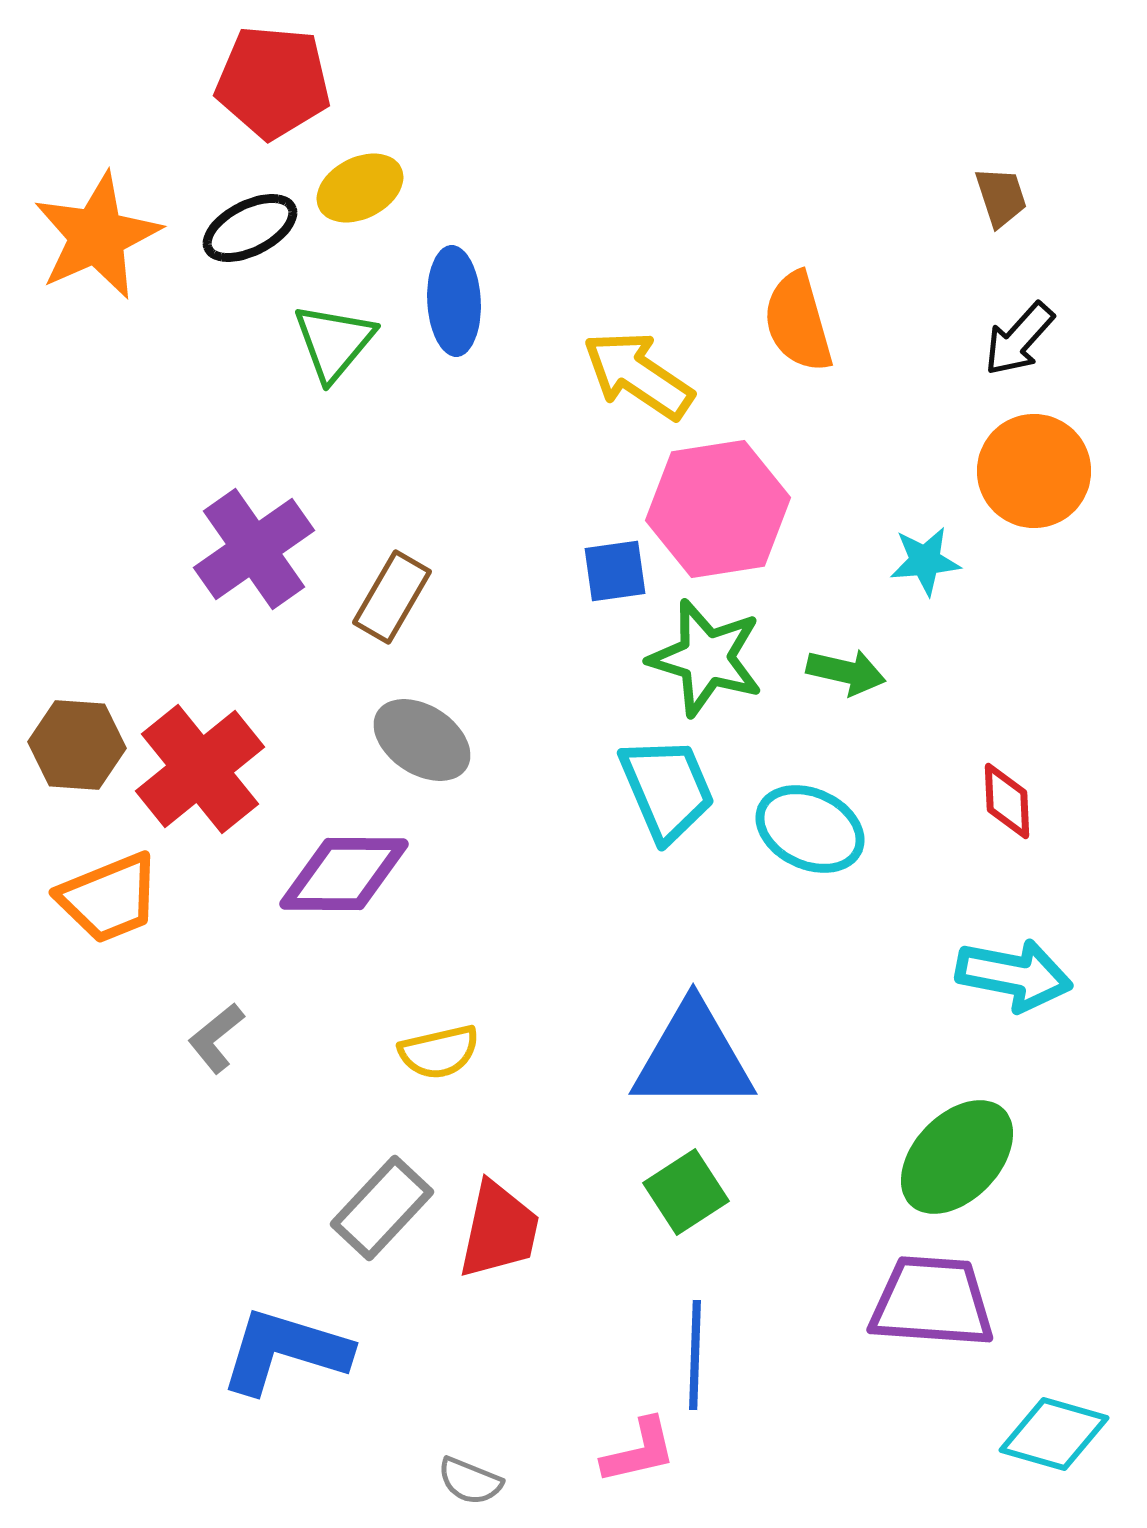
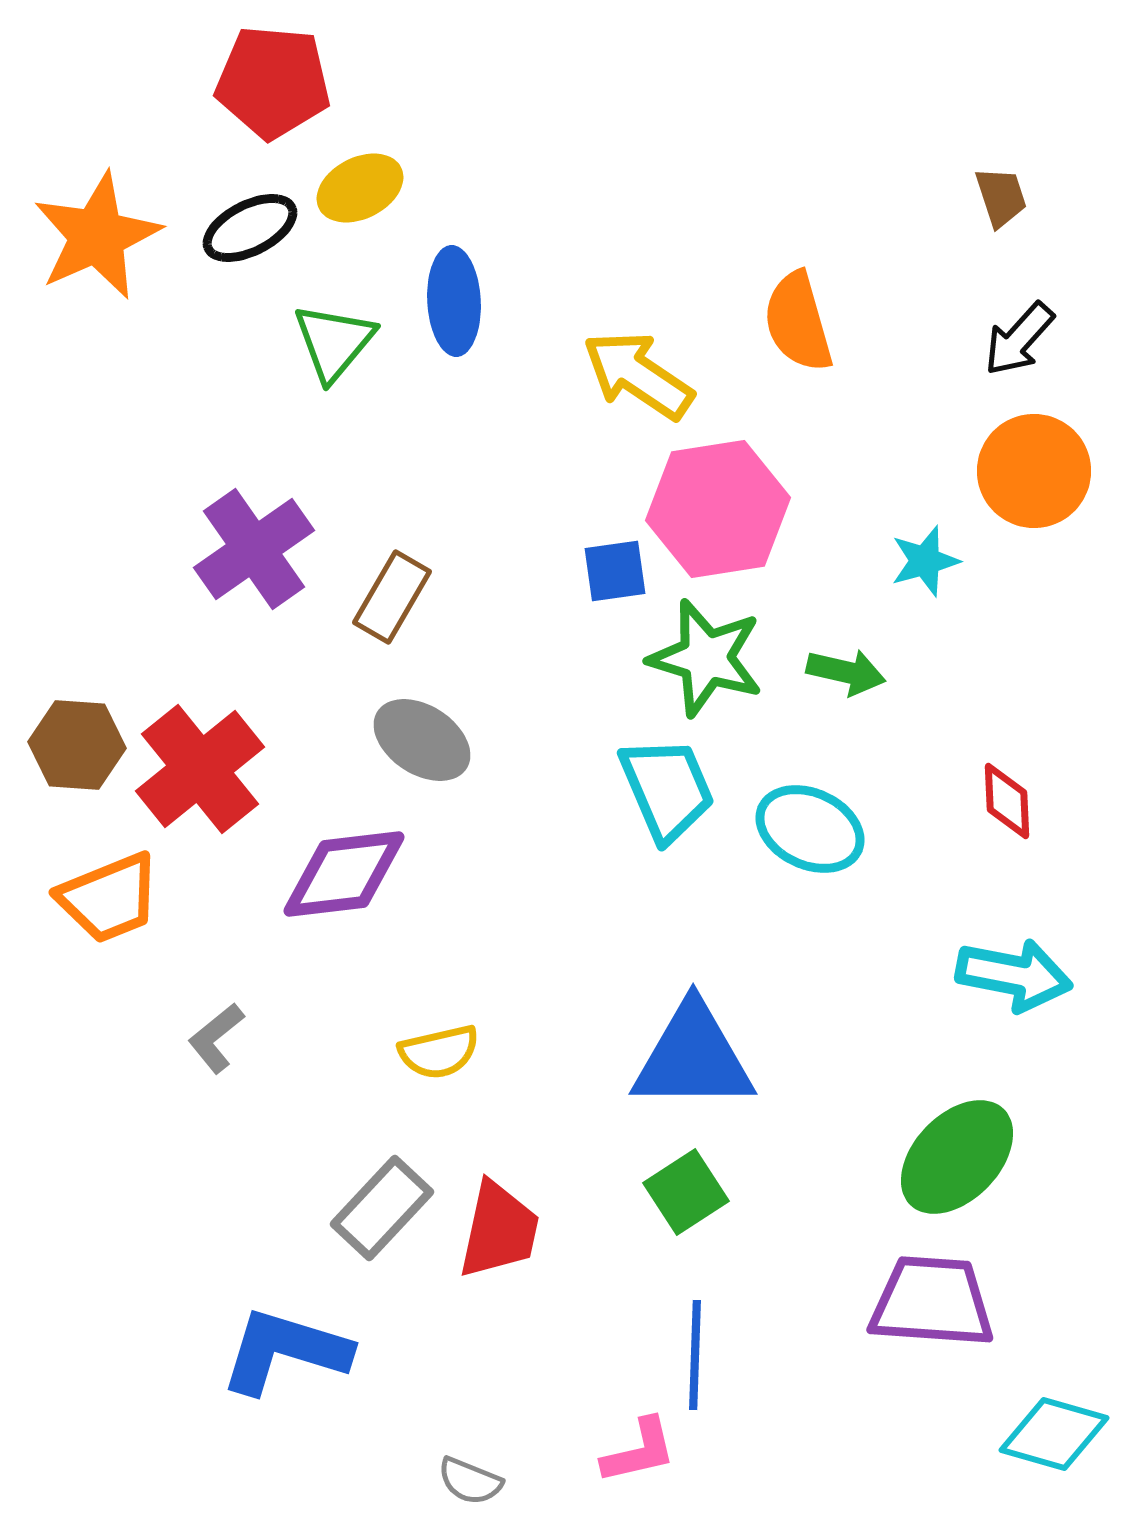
cyan star: rotated 10 degrees counterclockwise
purple diamond: rotated 7 degrees counterclockwise
